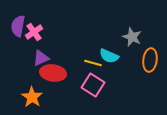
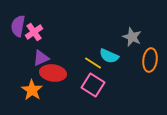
yellow line: rotated 18 degrees clockwise
orange star: moved 7 px up
